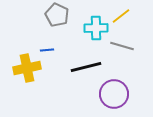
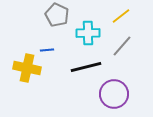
cyan cross: moved 8 px left, 5 px down
gray line: rotated 65 degrees counterclockwise
yellow cross: rotated 24 degrees clockwise
